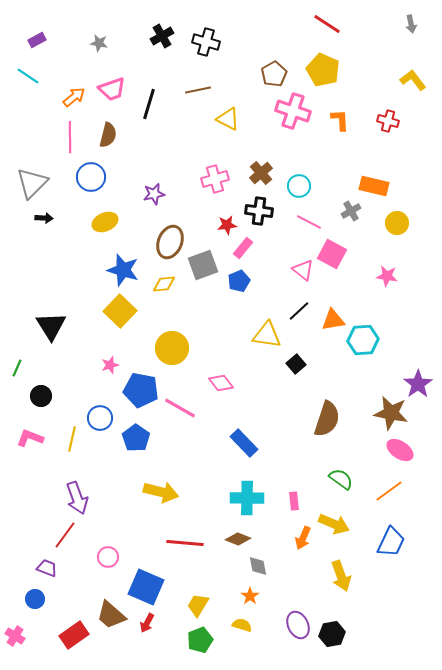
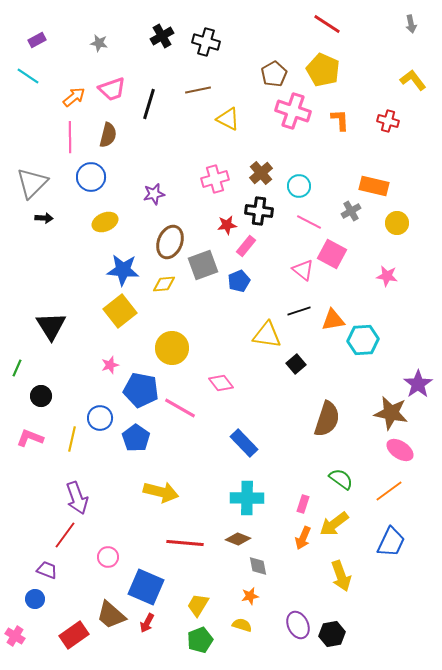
pink rectangle at (243, 248): moved 3 px right, 2 px up
blue star at (123, 270): rotated 12 degrees counterclockwise
yellow square at (120, 311): rotated 8 degrees clockwise
black line at (299, 311): rotated 25 degrees clockwise
pink rectangle at (294, 501): moved 9 px right, 3 px down; rotated 24 degrees clockwise
yellow arrow at (334, 524): rotated 120 degrees clockwise
purple trapezoid at (47, 568): moved 2 px down
orange star at (250, 596): rotated 24 degrees clockwise
